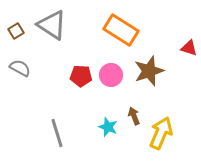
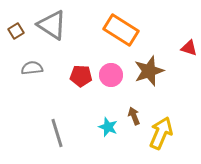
gray semicircle: moved 12 px right; rotated 35 degrees counterclockwise
